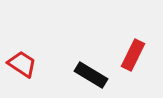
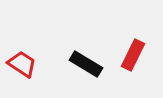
black rectangle: moved 5 px left, 11 px up
